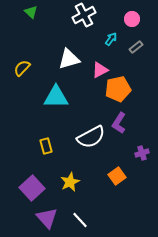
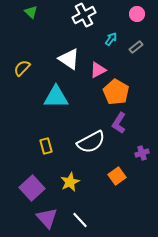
pink circle: moved 5 px right, 5 px up
white triangle: rotated 50 degrees clockwise
pink triangle: moved 2 px left
orange pentagon: moved 2 px left, 3 px down; rotated 30 degrees counterclockwise
white semicircle: moved 5 px down
